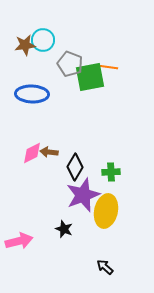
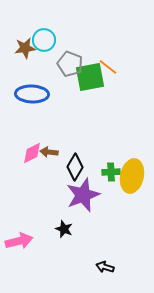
cyan circle: moved 1 px right
brown star: moved 3 px down
orange line: rotated 30 degrees clockwise
yellow ellipse: moved 26 px right, 35 px up
black arrow: rotated 24 degrees counterclockwise
